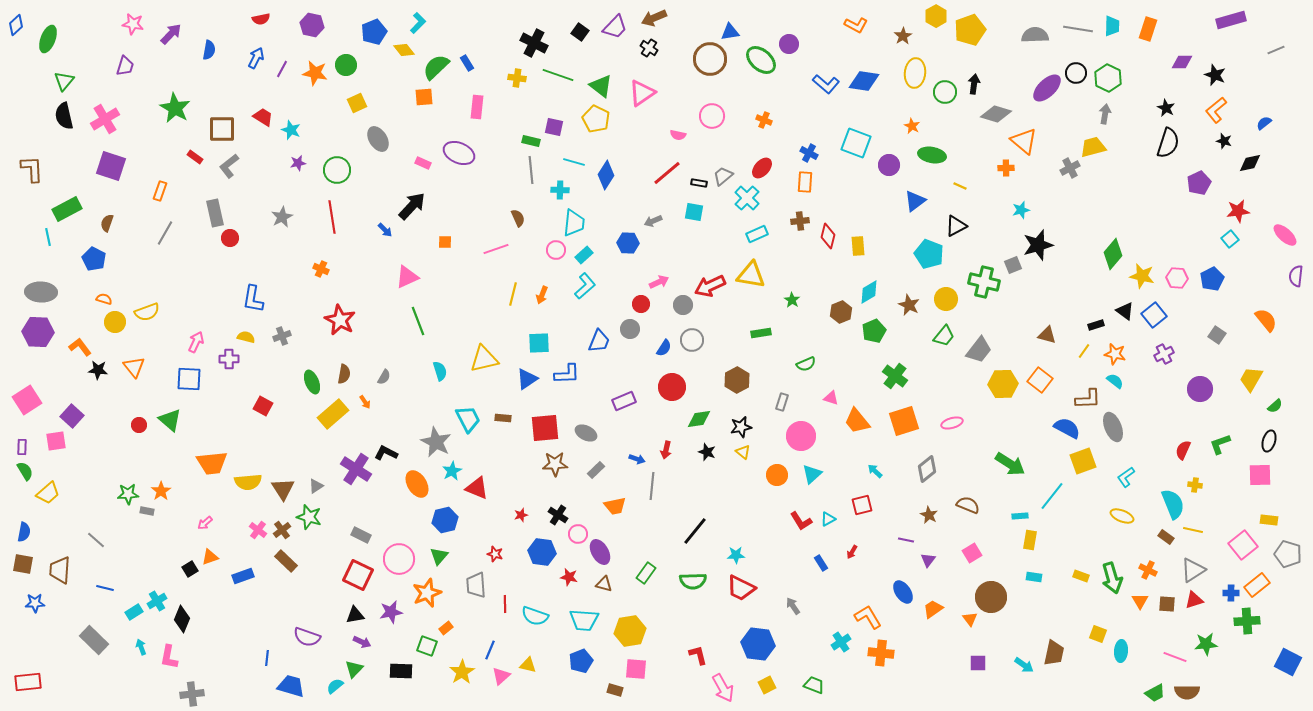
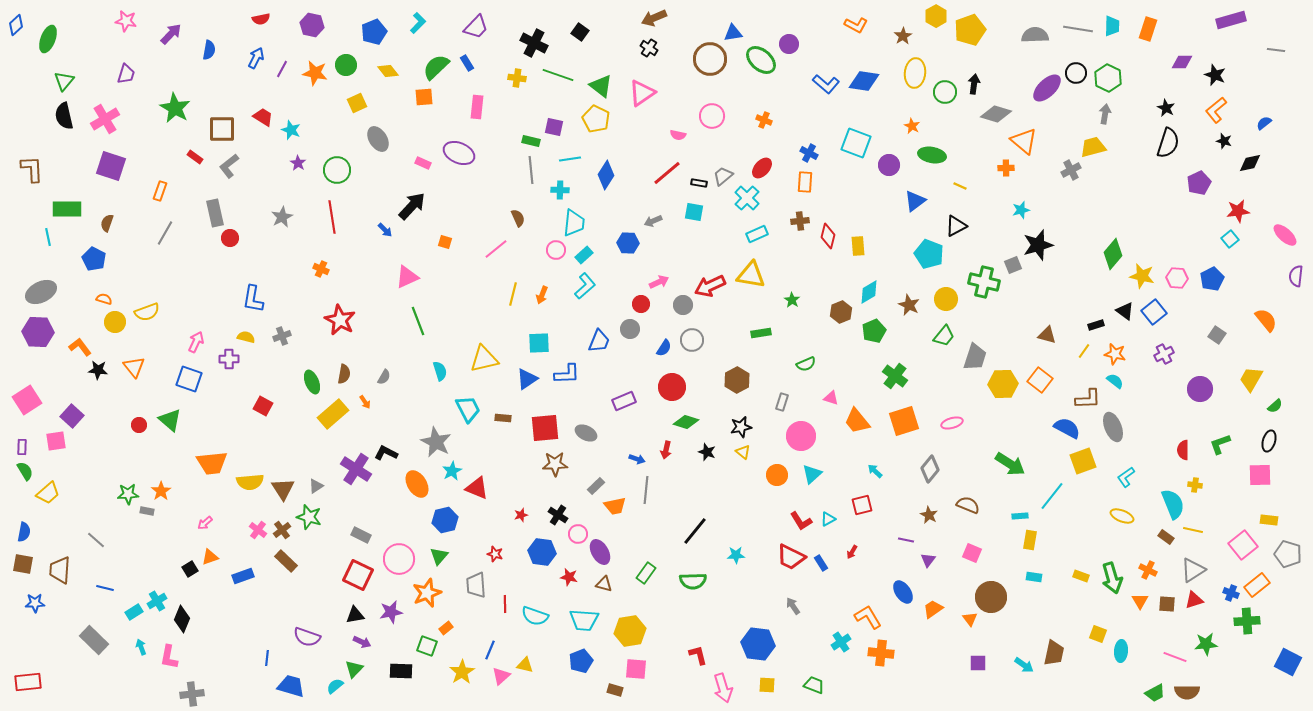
pink star at (133, 24): moved 7 px left, 3 px up
purple trapezoid at (615, 27): moved 139 px left
blue triangle at (730, 32): moved 3 px right, 1 px down
yellow diamond at (404, 50): moved 16 px left, 21 px down
gray line at (1276, 50): rotated 30 degrees clockwise
purple trapezoid at (125, 66): moved 1 px right, 8 px down
cyan line at (574, 162): moved 4 px left, 3 px up; rotated 25 degrees counterclockwise
purple star at (298, 163): rotated 28 degrees counterclockwise
gray cross at (1070, 168): moved 1 px right, 2 px down
green rectangle at (67, 209): rotated 28 degrees clockwise
orange square at (445, 242): rotated 16 degrees clockwise
pink line at (496, 249): rotated 20 degrees counterclockwise
gray ellipse at (41, 292): rotated 28 degrees counterclockwise
blue square at (1154, 315): moved 3 px up
gray trapezoid at (979, 350): moved 4 px left, 7 px down; rotated 20 degrees counterclockwise
blue square at (189, 379): rotated 16 degrees clockwise
cyan trapezoid at (468, 419): moved 10 px up
green diamond at (699, 419): moved 13 px left, 3 px down; rotated 25 degrees clockwise
red semicircle at (1183, 450): rotated 24 degrees counterclockwise
gray diamond at (927, 469): moved 3 px right; rotated 12 degrees counterclockwise
gray rectangle at (596, 470): moved 16 px down
yellow semicircle at (248, 482): moved 2 px right
gray line at (652, 486): moved 6 px left, 4 px down
pink square at (972, 553): rotated 36 degrees counterclockwise
red trapezoid at (741, 588): moved 50 px right, 31 px up
blue cross at (1231, 593): rotated 21 degrees clockwise
yellow triangle at (528, 665): moved 3 px left
yellow square at (767, 685): rotated 30 degrees clockwise
pink arrow at (723, 688): rotated 12 degrees clockwise
